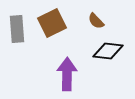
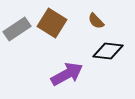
brown square: rotated 32 degrees counterclockwise
gray rectangle: rotated 60 degrees clockwise
purple arrow: rotated 60 degrees clockwise
